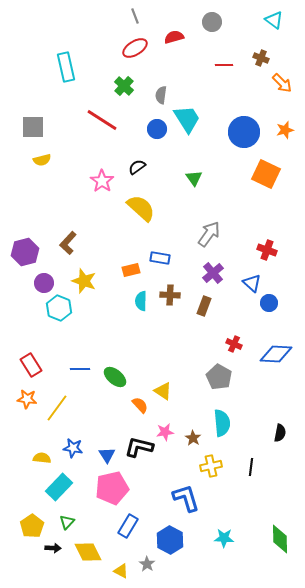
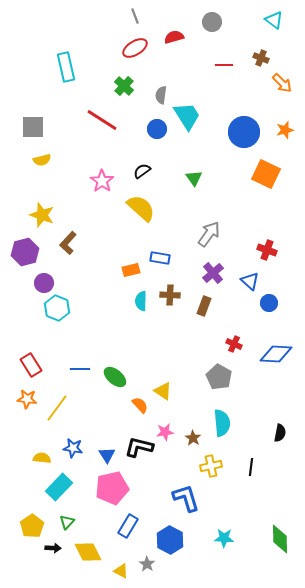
cyan trapezoid at (187, 119): moved 3 px up
black semicircle at (137, 167): moved 5 px right, 4 px down
yellow star at (84, 281): moved 42 px left, 66 px up
blue triangle at (252, 283): moved 2 px left, 2 px up
cyan hexagon at (59, 308): moved 2 px left
